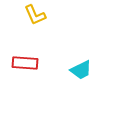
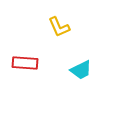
yellow L-shape: moved 24 px right, 12 px down
